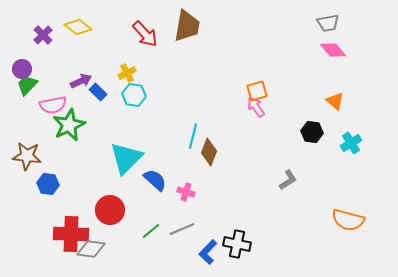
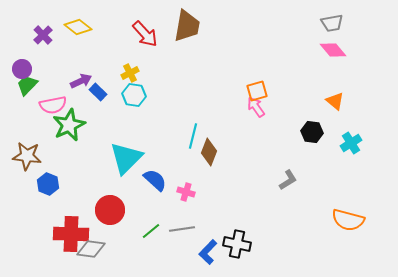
gray trapezoid: moved 4 px right
yellow cross: moved 3 px right
blue hexagon: rotated 15 degrees clockwise
gray line: rotated 15 degrees clockwise
